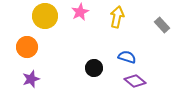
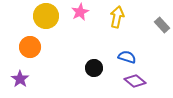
yellow circle: moved 1 px right
orange circle: moved 3 px right
purple star: moved 11 px left; rotated 18 degrees counterclockwise
